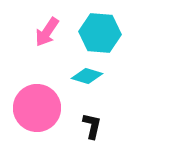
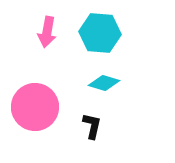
pink arrow: rotated 24 degrees counterclockwise
cyan diamond: moved 17 px right, 7 px down
pink circle: moved 2 px left, 1 px up
